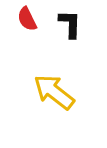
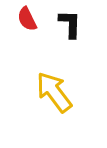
yellow arrow: rotated 15 degrees clockwise
